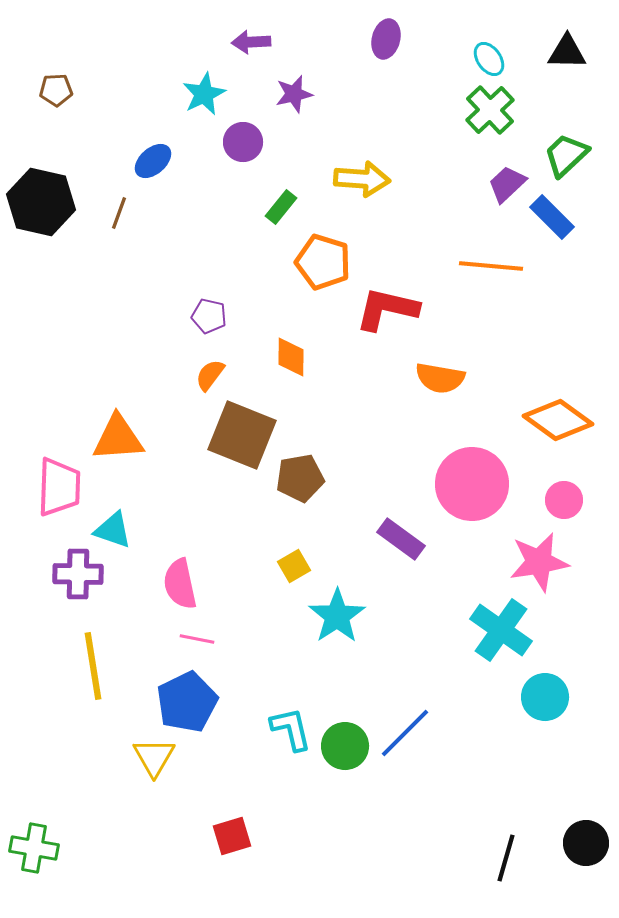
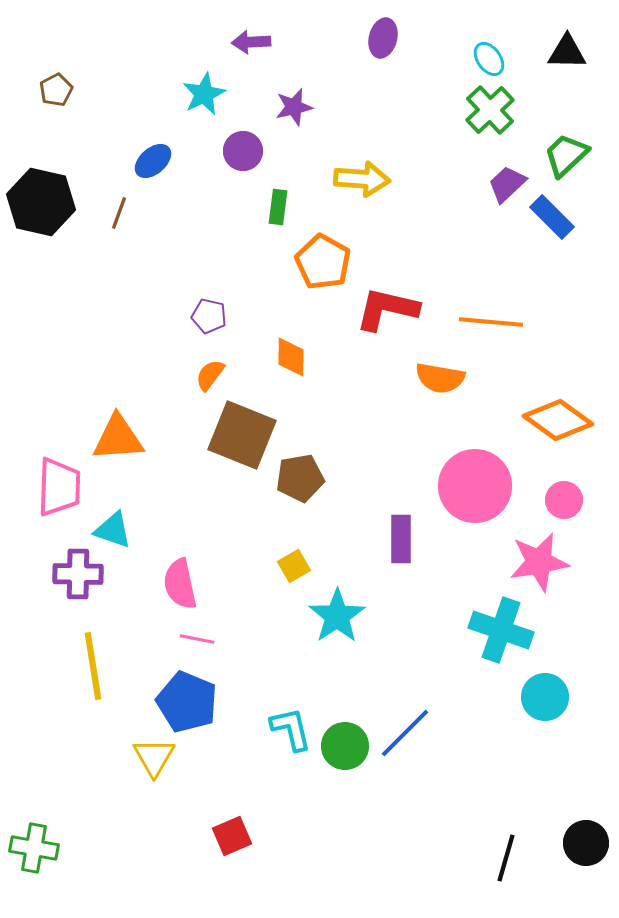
purple ellipse at (386, 39): moved 3 px left, 1 px up
brown pentagon at (56, 90): rotated 24 degrees counterclockwise
purple star at (294, 94): moved 13 px down
purple circle at (243, 142): moved 9 px down
green rectangle at (281, 207): moved 3 px left; rotated 32 degrees counterclockwise
orange pentagon at (323, 262): rotated 12 degrees clockwise
orange line at (491, 266): moved 56 px down
pink circle at (472, 484): moved 3 px right, 2 px down
purple rectangle at (401, 539): rotated 54 degrees clockwise
cyan cross at (501, 630): rotated 16 degrees counterclockwise
blue pentagon at (187, 702): rotated 24 degrees counterclockwise
red square at (232, 836): rotated 6 degrees counterclockwise
